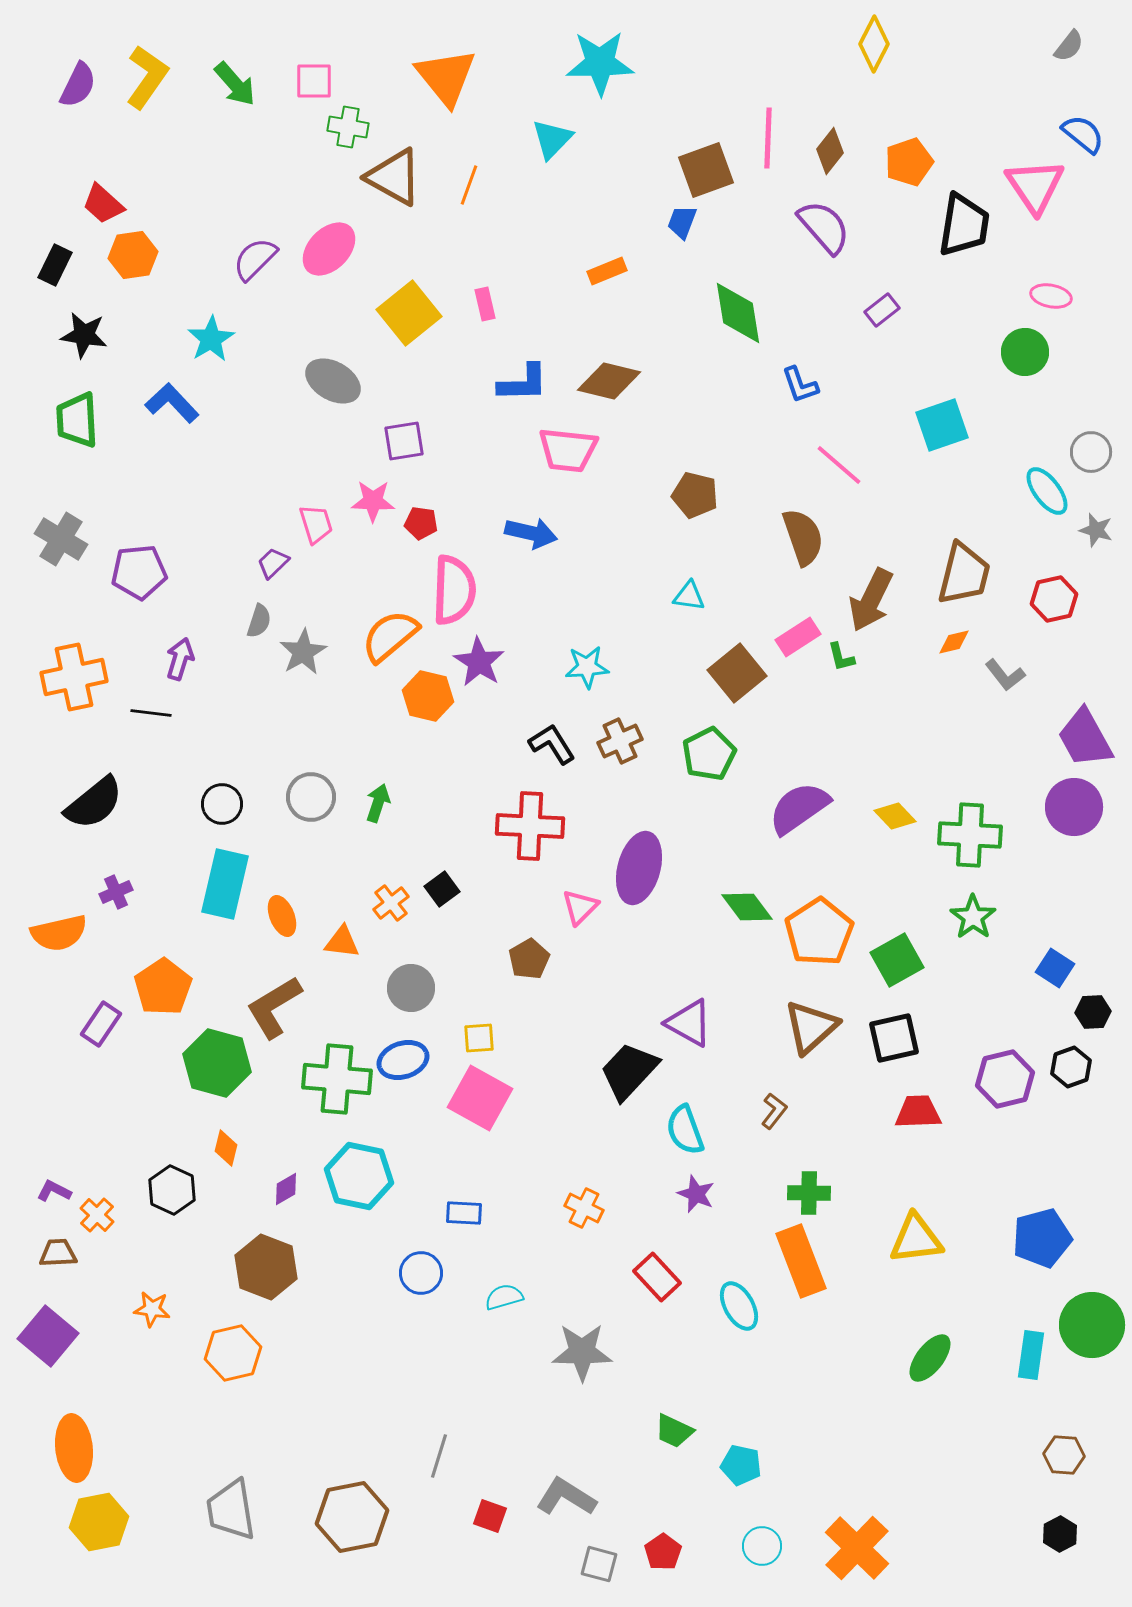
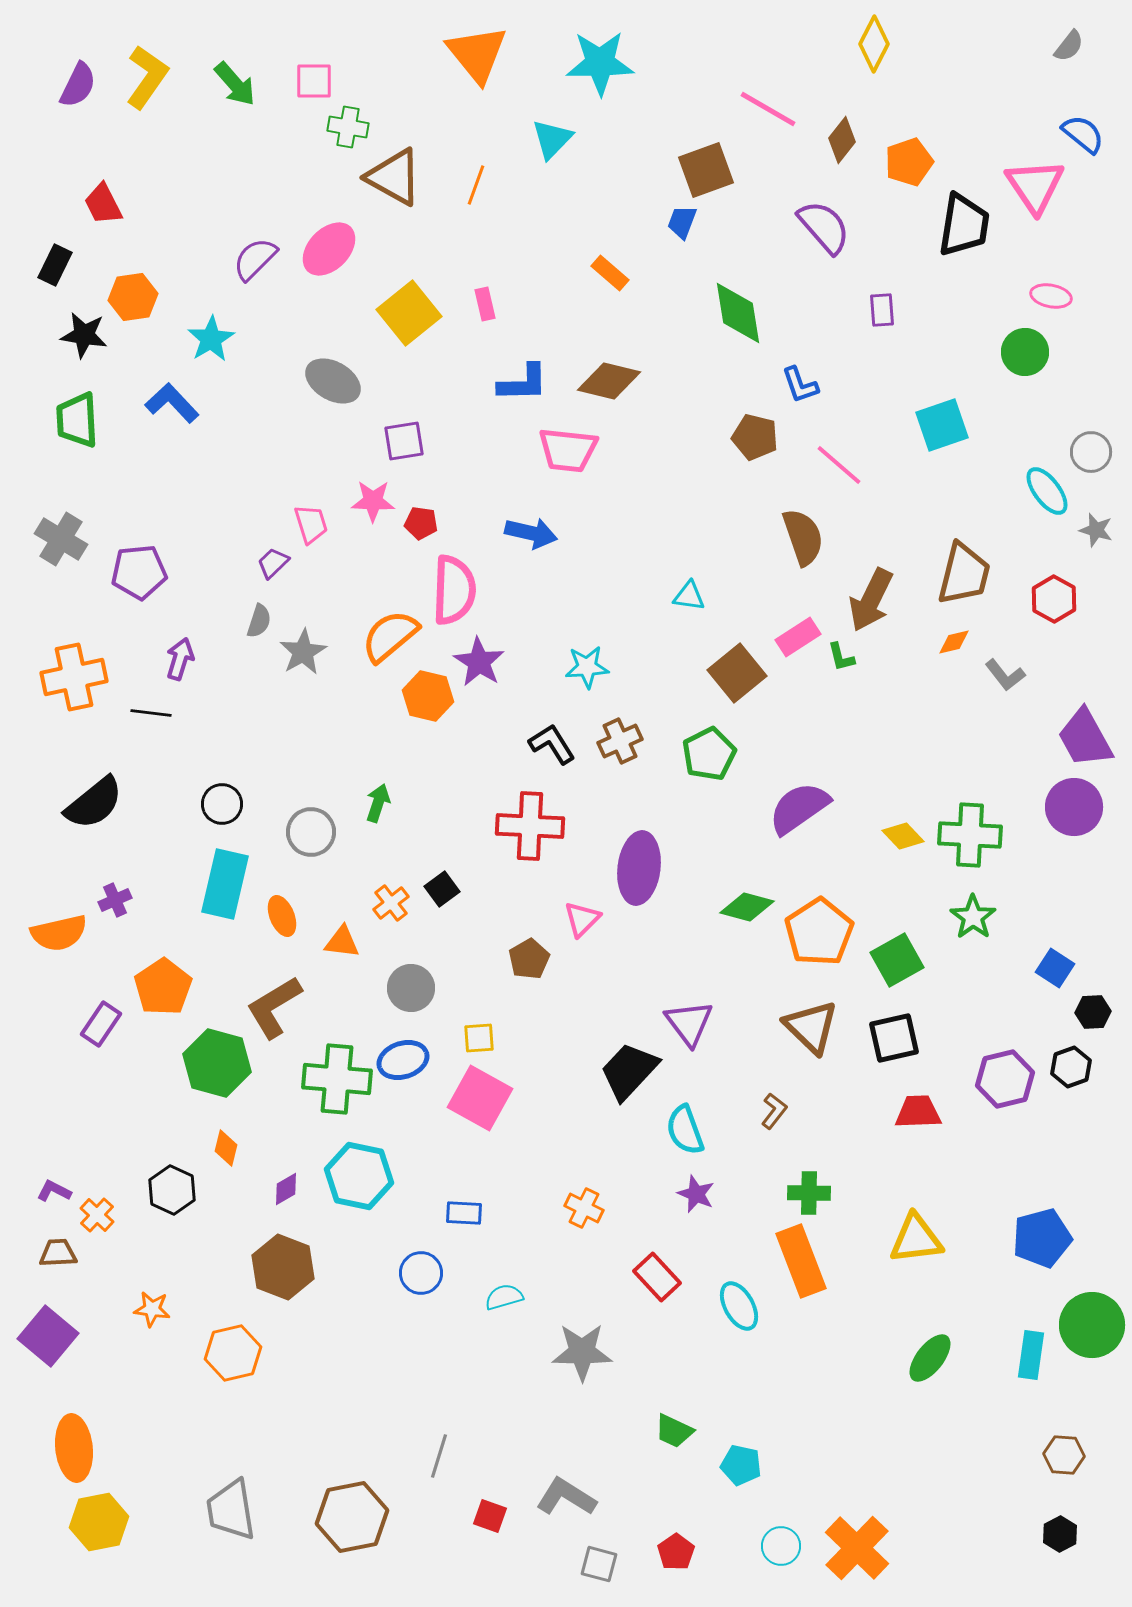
orange triangle at (446, 77): moved 31 px right, 23 px up
pink line at (768, 138): moved 29 px up; rotated 62 degrees counterclockwise
brown diamond at (830, 151): moved 12 px right, 11 px up
orange line at (469, 185): moved 7 px right
red trapezoid at (103, 204): rotated 21 degrees clockwise
orange hexagon at (133, 255): moved 42 px down
orange rectangle at (607, 271): moved 3 px right, 2 px down; rotated 63 degrees clockwise
purple rectangle at (882, 310): rotated 56 degrees counterclockwise
brown pentagon at (695, 495): moved 60 px right, 58 px up
pink trapezoid at (316, 524): moved 5 px left
red hexagon at (1054, 599): rotated 18 degrees counterclockwise
gray circle at (311, 797): moved 35 px down
yellow diamond at (895, 816): moved 8 px right, 20 px down
purple ellipse at (639, 868): rotated 8 degrees counterclockwise
purple cross at (116, 892): moved 1 px left, 8 px down
pink triangle at (580, 907): moved 2 px right, 12 px down
green diamond at (747, 907): rotated 38 degrees counterclockwise
purple triangle at (689, 1023): rotated 24 degrees clockwise
brown triangle at (811, 1027): rotated 34 degrees counterclockwise
brown hexagon at (266, 1267): moved 17 px right
cyan circle at (762, 1546): moved 19 px right
red pentagon at (663, 1552): moved 13 px right
